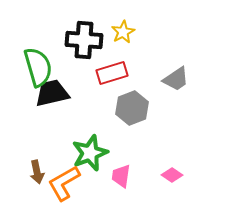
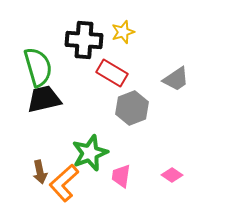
yellow star: rotated 10 degrees clockwise
red rectangle: rotated 48 degrees clockwise
black trapezoid: moved 8 px left, 6 px down
brown arrow: moved 3 px right
orange L-shape: rotated 12 degrees counterclockwise
